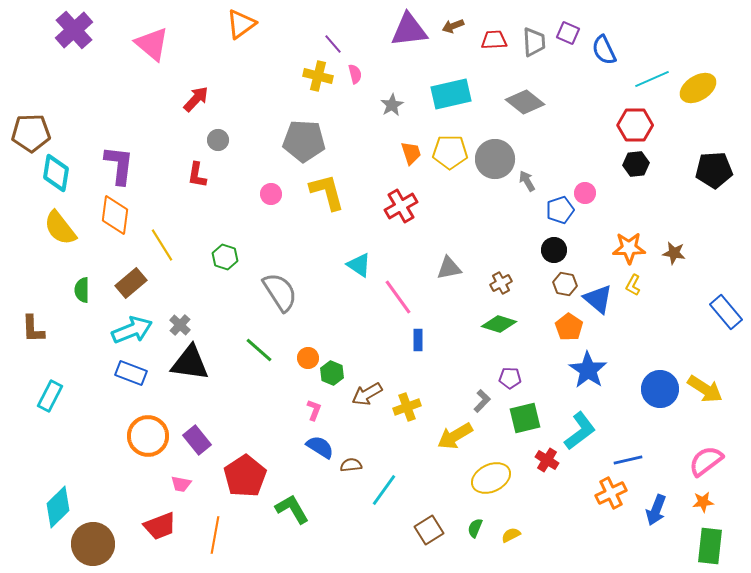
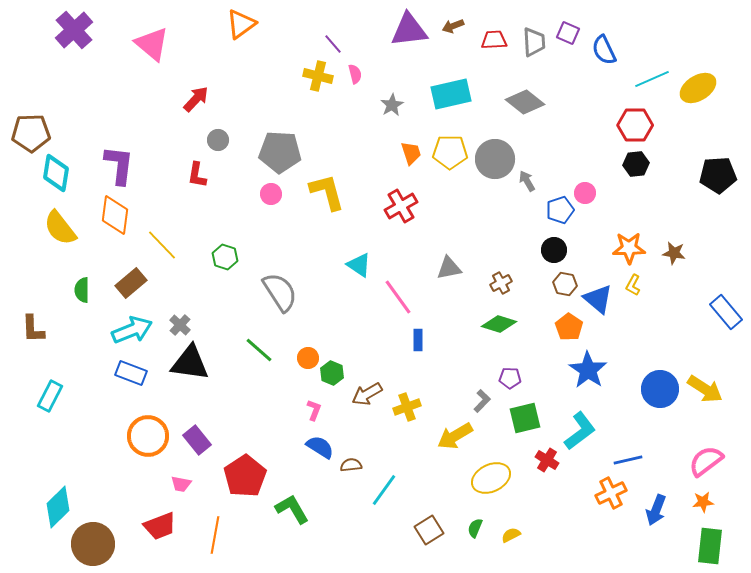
gray pentagon at (304, 141): moved 24 px left, 11 px down
black pentagon at (714, 170): moved 4 px right, 5 px down
yellow line at (162, 245): rotated 12 degrees counterclockwise
